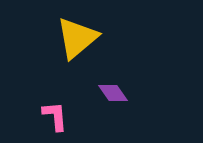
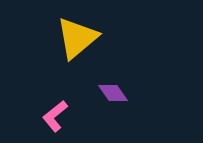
pink L-shape: rotated 124 degrees counterclockwise
